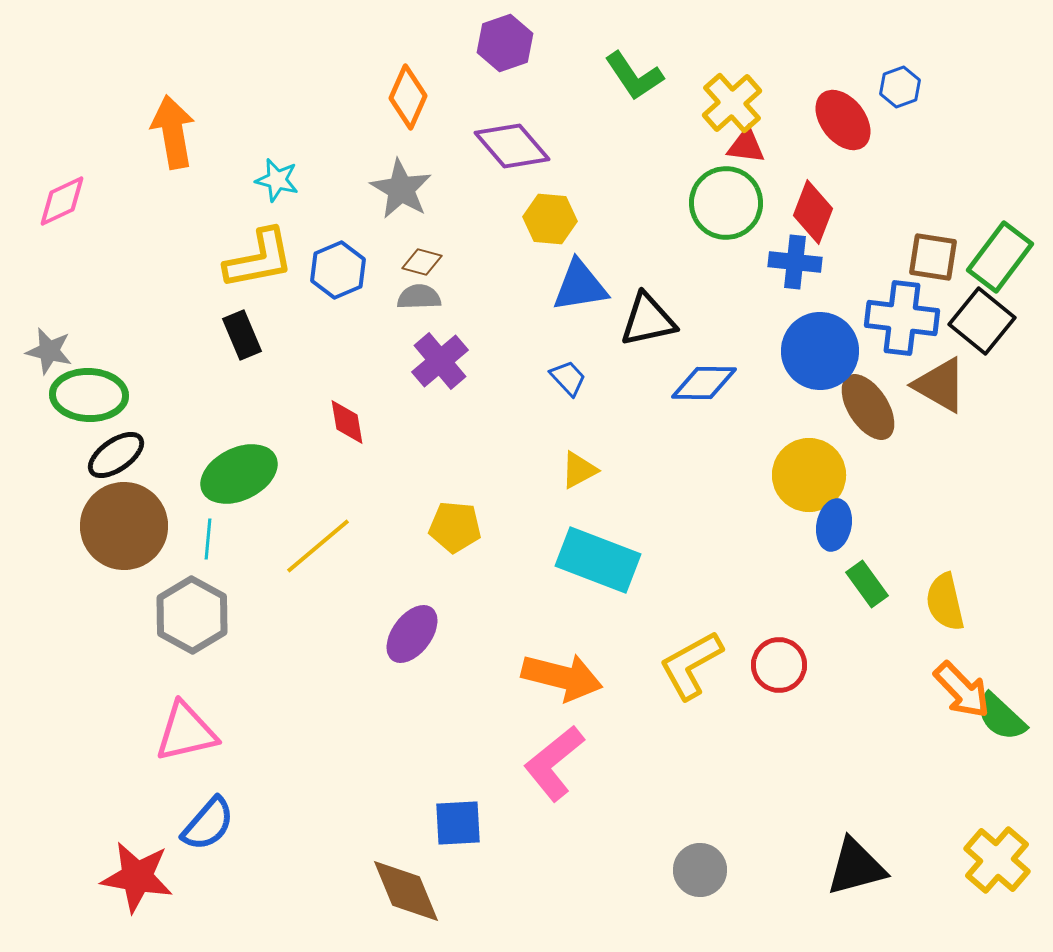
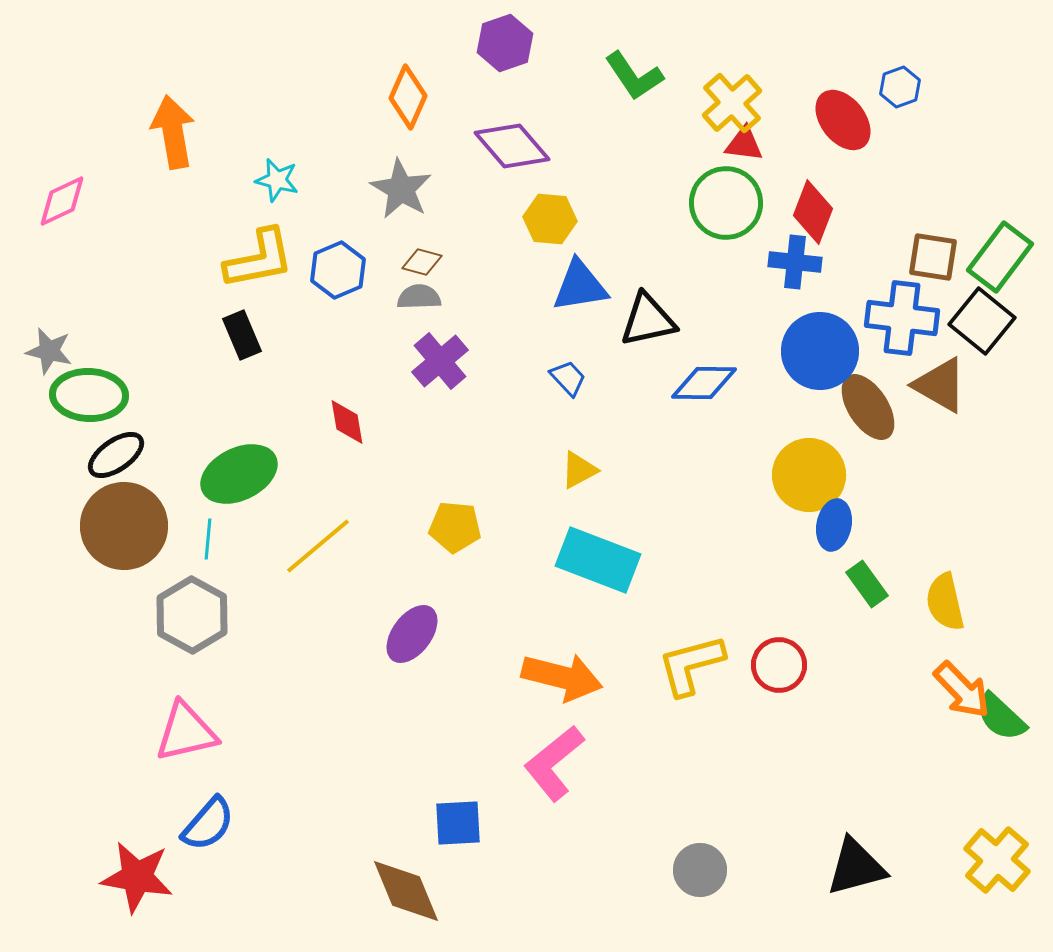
red triangle at (746, 146): moved 2 px left, 2 px up
yellow L-shape at (691, 665): rotated 14 degrees clockwise
